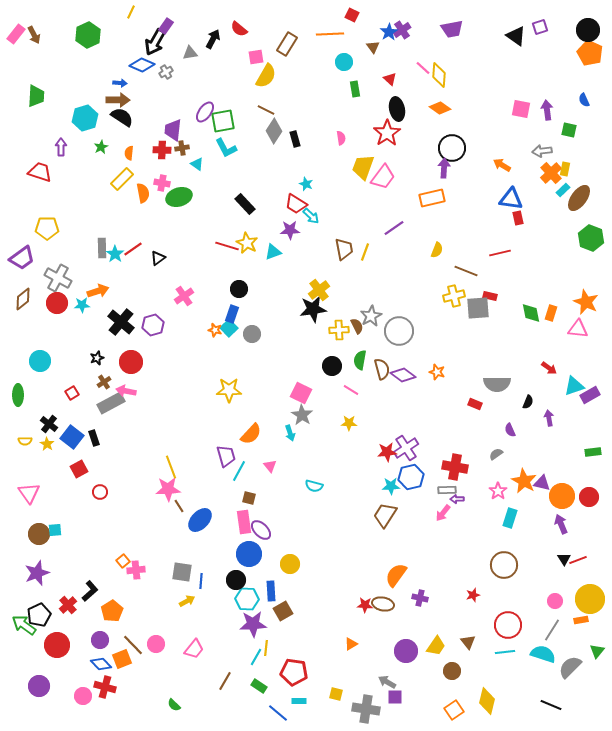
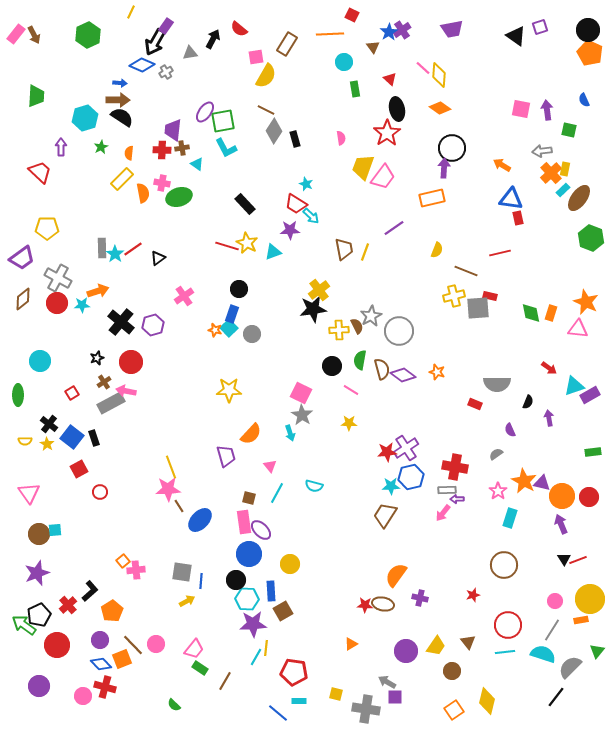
red trapezoid at (40, 172): rotated 25 degrees clockwise
cyan line at (239, 471): moved 38 px right, 22 px down
green rectangle at (259, 686): moved 59 px left, 18 px up
black line at (551, 705): moved 5 px right, 8 px up; rotated 75 degrees counterclockwise
